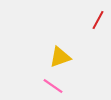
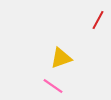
yellow triangle: moved 1 px right, 1 px down
